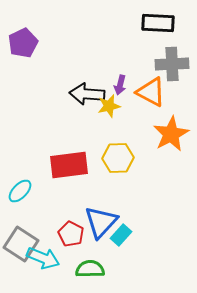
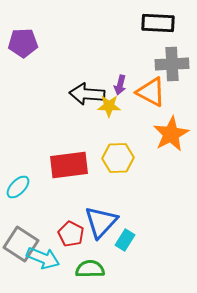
purple pentagon: rotated 24 degrees clockwise
yellow star: rotated 15 degrees clockwise
cyan ellipse: moved 2 px left, 4 px up
cyan rectangle: moved 4 px right, 5 px down; rotated 10 degrees counterclockwise
